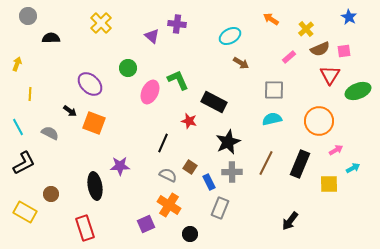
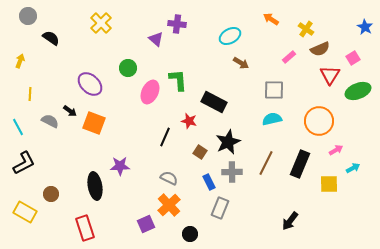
blue star at (349, 17): moved 16 px right, 10 px down
yellow cross at (306, 29): rotated 14 degrees counterclockwise
purple triangle at (152, 36): moved 4 px right, 3 px down
black semicircle at (51, 38): rotated 36 degrees clockwise
pink square at (344, 51): moved 9 px right, 7 px down; rotated 24 degrees counterclockwise
yellow arrow at (17, 64): moved 3 px right, 3 px up
green L-shape at (178, 80): rotated 20 degrees clockwise
gray semicircle at (50, 133): moved 12 px up
black line at (163, 143): moved 2 px right, 6 px up
brown square at (190, 167): moved 10 px right, 15 px up
gray semicircle at (168, 175): moved 1 px right, 3 px down
orange cross at (169, 205): rotated 15 degrees clockwise
